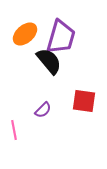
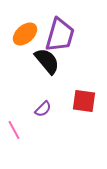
purple trapezoid: moved 1 px left, 2 px up
black semicircle: moved 2 px left
purple semicircle: moved 1 px up
pink line: rotated 18 degrees counterclockwise
